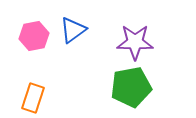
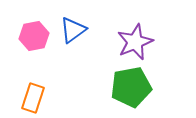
purple star: rotated 24 degrees counterclockwise
